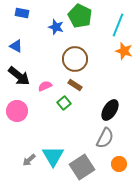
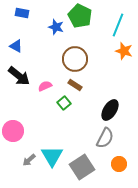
pink circle: moved 4 px left, 20 px down
cyan triangle: moved 1 px left
